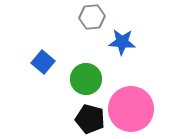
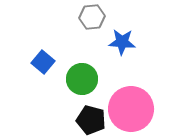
green circle: moved 4 px left
black pentagon: moved 1 px right, 1 px down
